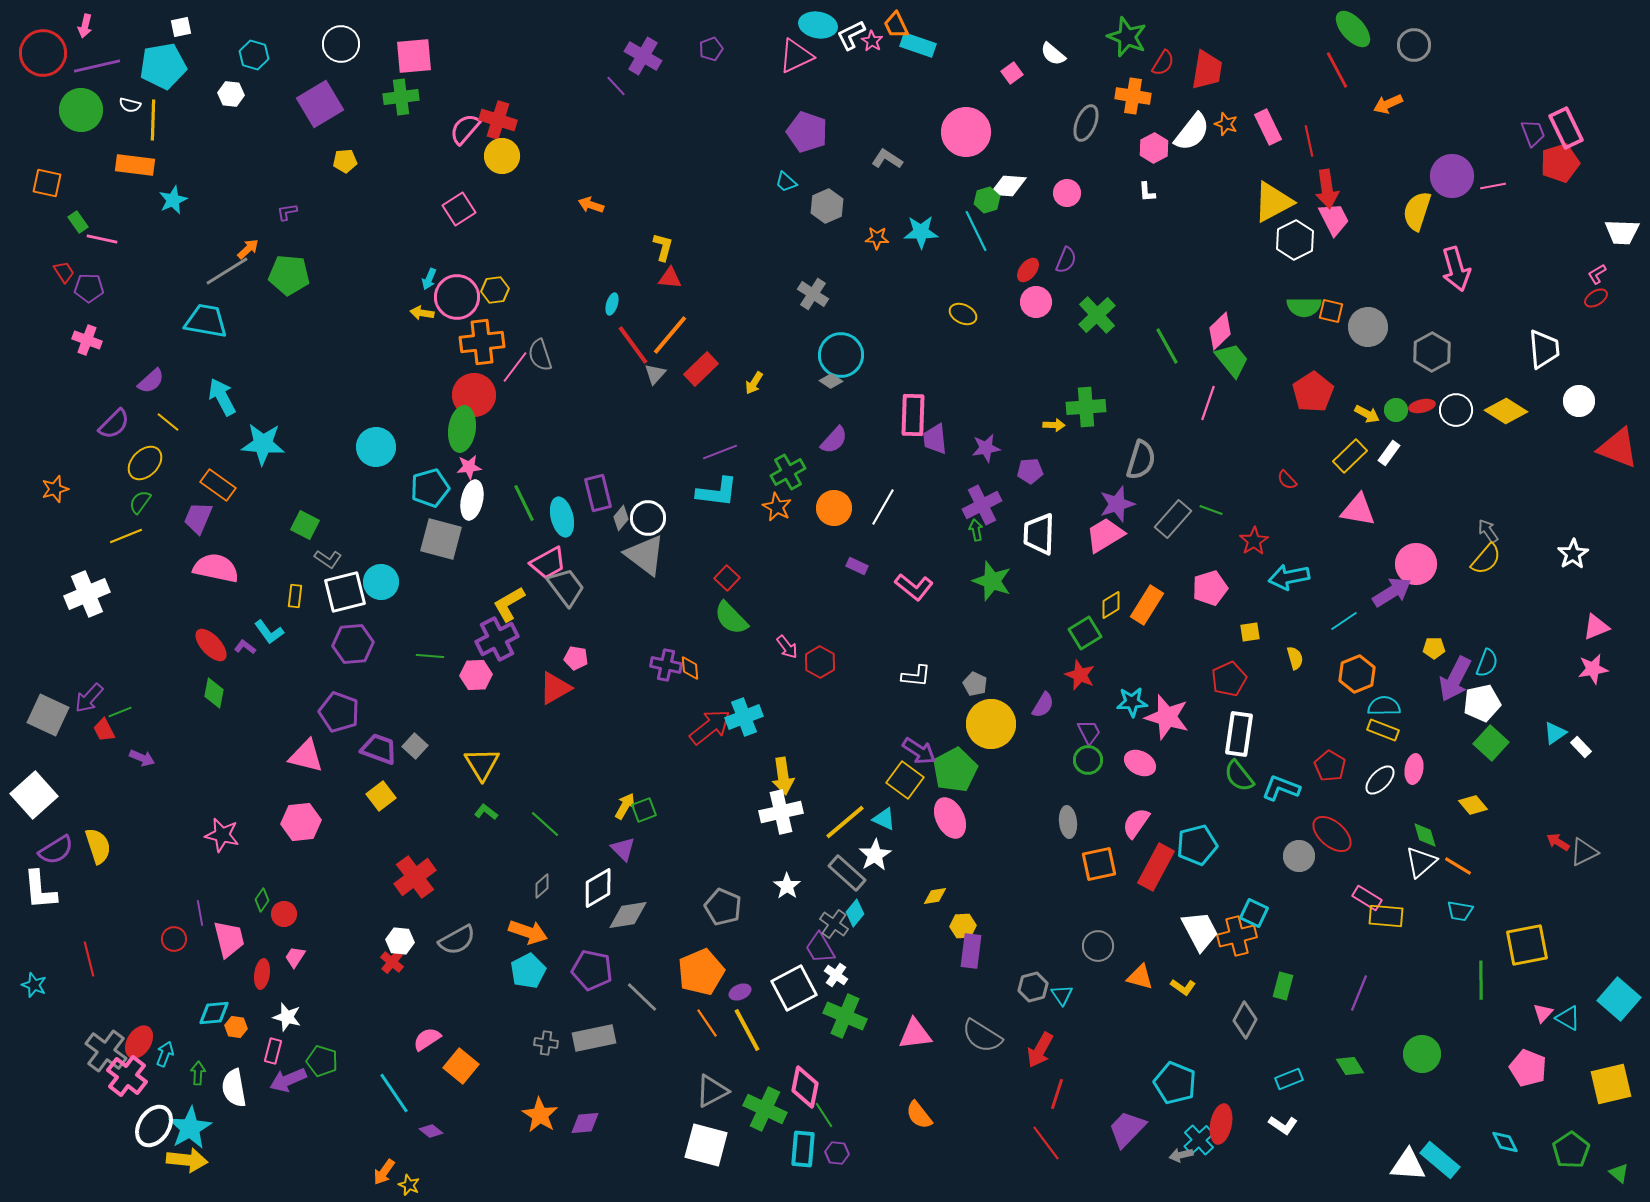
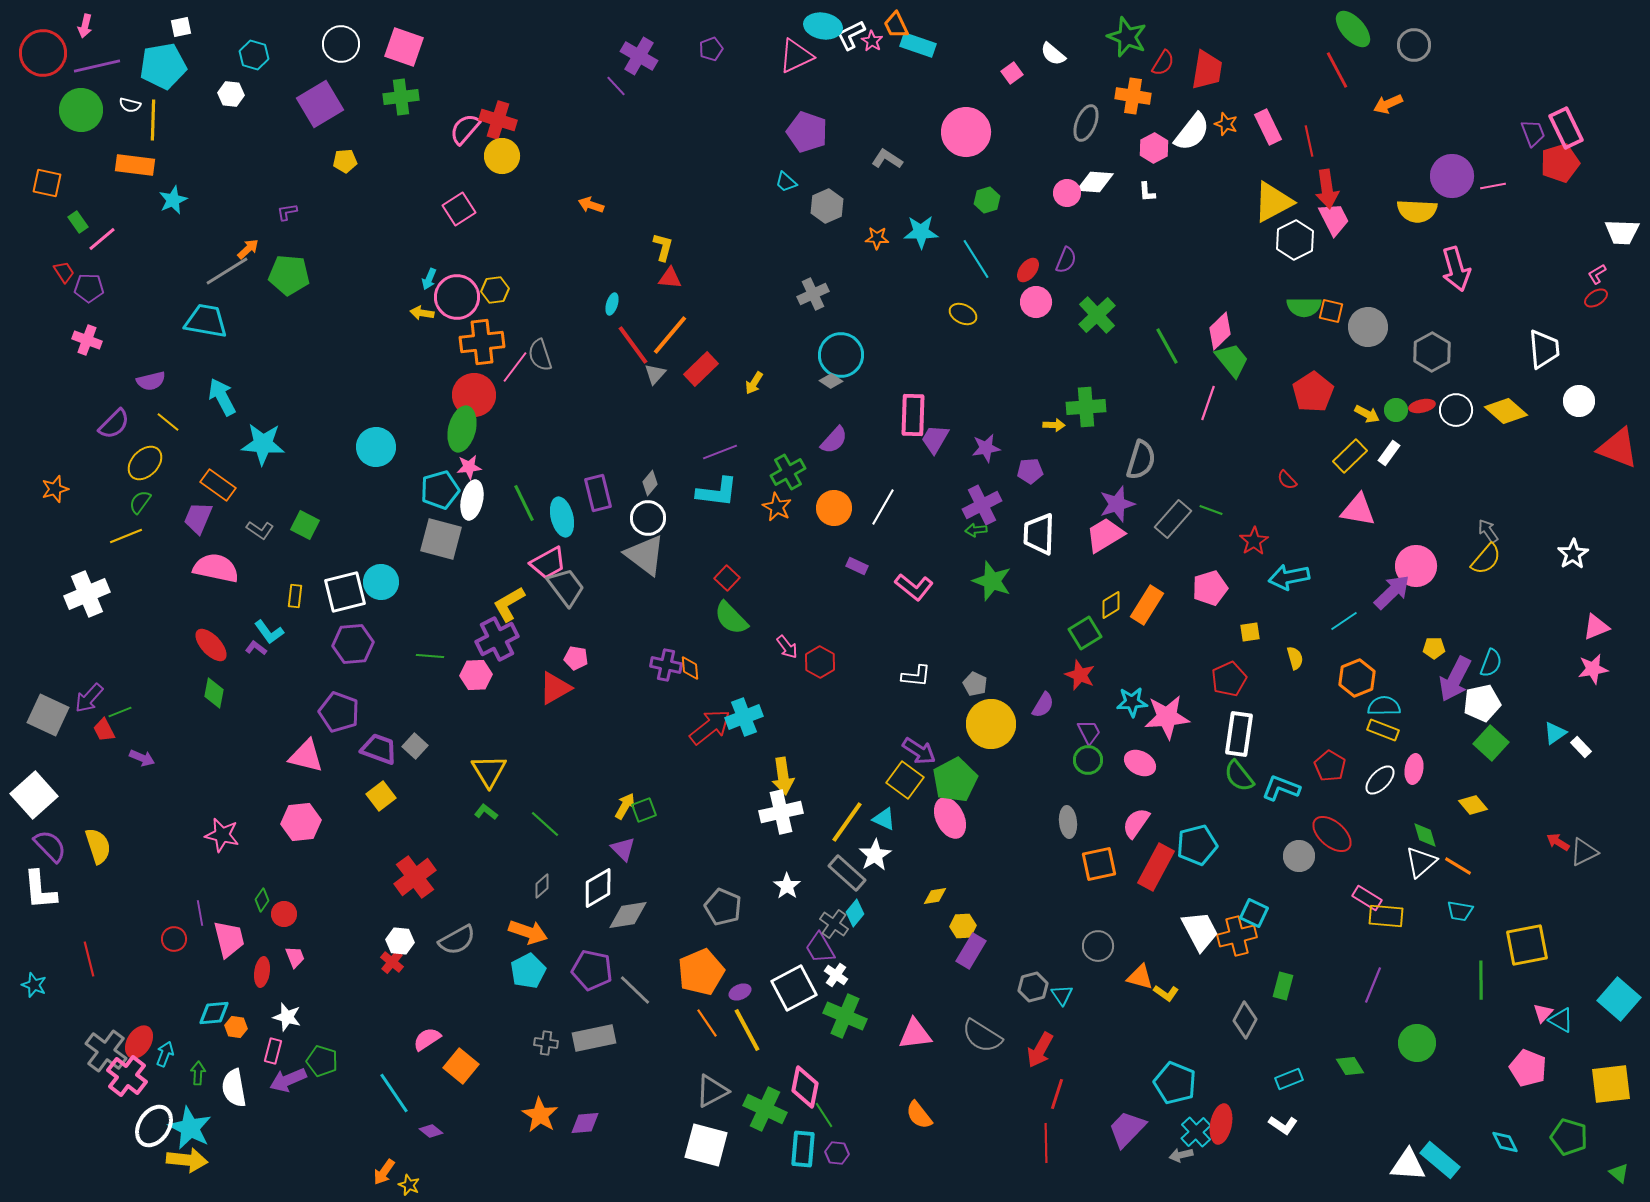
cyan ellipse at (818, 25): moved 5 px right, 1 px down
pink square at (414, 56): moved 10 px left, 9 px up; rotated 24 degrees clockwise
purple cross at (643, 56): moved 4 px left
white diamond at (1008, 186): moved 87 px right, 4 px up
yellow semicircle at (1417, 211): rotated 105 degrees counterclockwise
cyan line at (976, 231): moved 28 px down; rotated 6 degrees counterclockwise
pink line at (102, 239): rotated 52 degrees counterclockwise
gray cross at (813, 294): rotated 32 degrees clockwise
purple semicircle at (151, 381): rotated 28 degrees clockwise
yellow diamond at (1506, 411): rotated 9 degrees clockwise
green ellipse at (462, 429): rotated 6 degrees clockwise
purple trapezoid at (935, 439): rotated 36 degrees clockwise
cyan pentagon at (430, 488): moved 10 px right, 2 px down
gray diamond at (621, 518): moved 29 px right, 35 px up
green arrow at (976, 530): rotated 85 degrees counterclockwise
gray L-shape at (328, 559): moved 68 px left, 29 px up
pink circle at (1416, 564): moved 2 px down
purple arrow at (1392, 592): rotated 12 degrees counterclockwise
purple L-shape at (245, 647): moved 11 px right, 1 px down
cyan semicircle at (1487, 663): moved 4 px right
orange hexagon at (1357, 674): moved 4 px down
pink star at (1167, 717): rotated 21 degrees counterclockwise
yellow triangle at (482, 764): moved 7 px right, 7 px down
green pentagon at (955, 770): moved 10 px down
yellow line at (845, 822): moved 2 px right; rotated 15 degrees counterclockwise
purple semicircle at (56, 850): moved 6 px left, 4 px up; rotated 102 degrees counterclockwise
purple rectangle at (971, 951): rotated 24 degrees clockwise
pink trapezoid at (295, 957): rotated 125 degrees clockwise
red ellipse at (262, 974): moved 2 px up
yellow L-shape at (1183, 987): moved 17 px left, 6 px down
purple line at (1359, 993): moved 14 px right, 8 px up
gray line at (642, 997): moved 7 px left, 7 px up
cyan triangle at (1568, 1018): moved 7 px left, 2 px down
green circle at (1422, 1054): moved 5 px left, 11 px up
yellow square at (1611, 1084): rotated 6 degrees clockwise
cyan star at (190, 1128): rotated 15 degrees counterclockwise
cyan cross at (1199, 1140): moved 3 px left, 8 px up
red line at (1046, 1143): rotated 36 degrees clockwise
green pentagon at (1571, 1150): moved 2 px left, 13 px up; rotated 21 degrees counterclockwise
